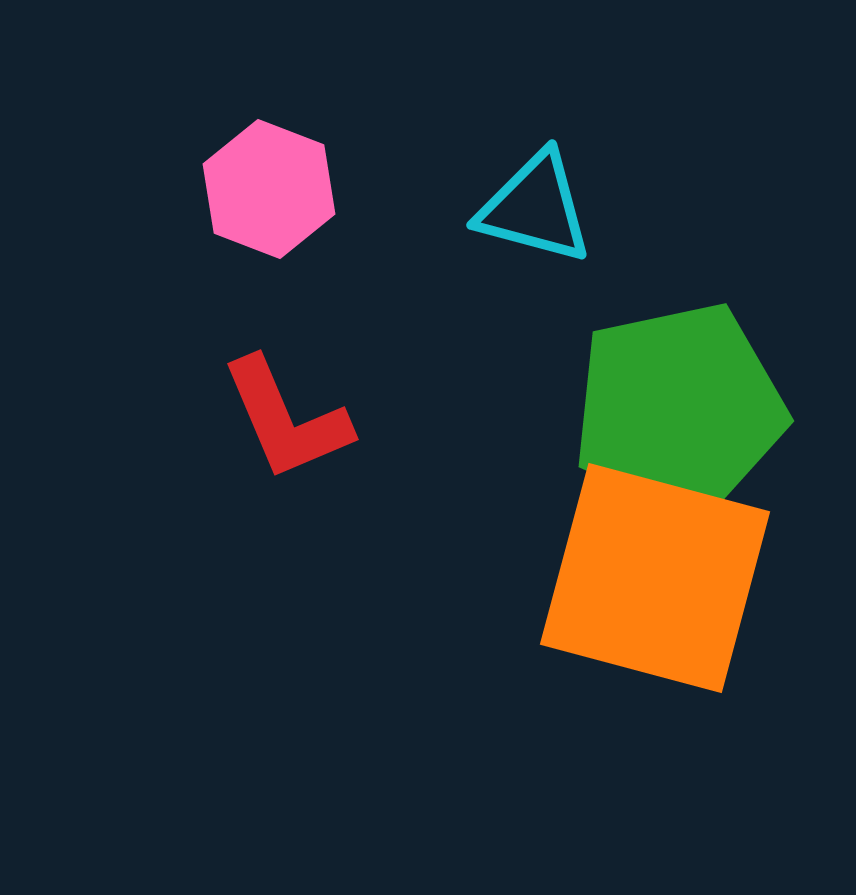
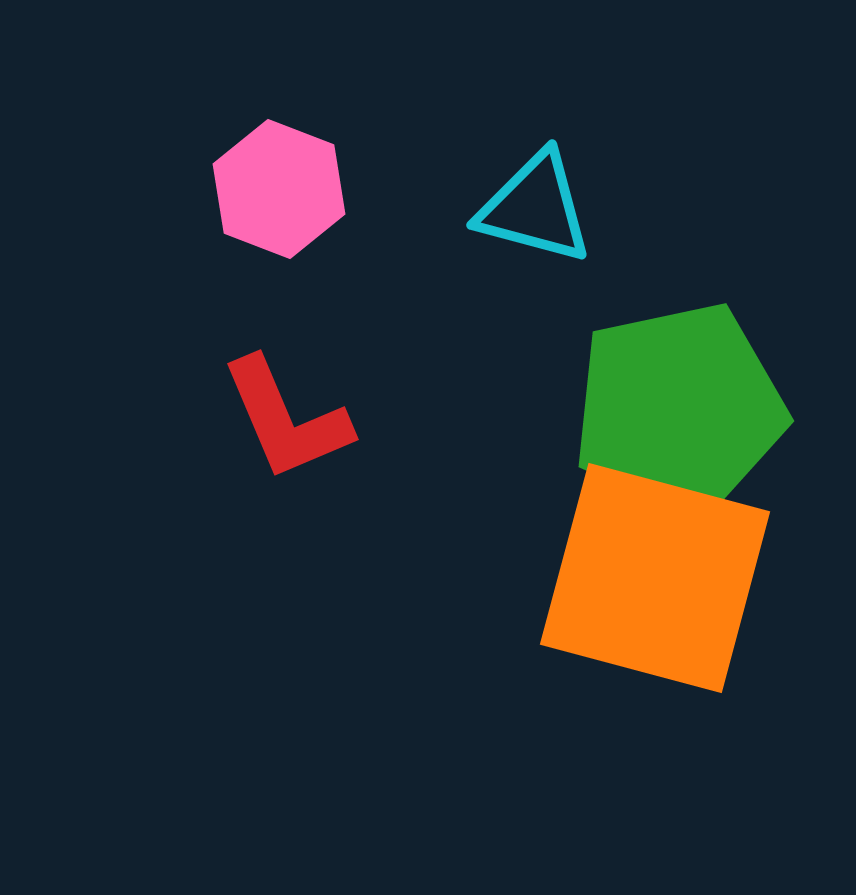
pink hexagon: moved 10 px right
